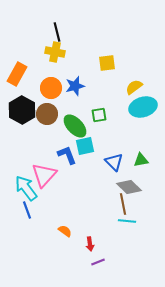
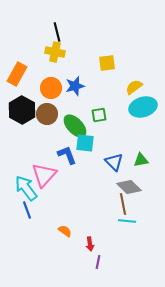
cyan square: moved 3 px up; rotated 18 degrees clockwise
purple line: rotated 56 degrees counterclockwise
